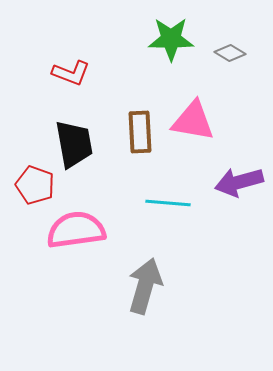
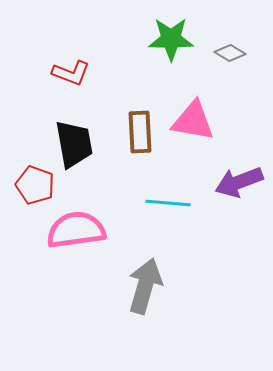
purple arrow: rotated 6 degrees counterclockwise
